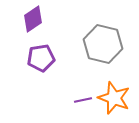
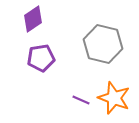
purple line: moved 2 px left; rotated 36 degrees clockwise
